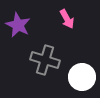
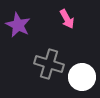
gray cross: moved 4 px right, 4 px down
